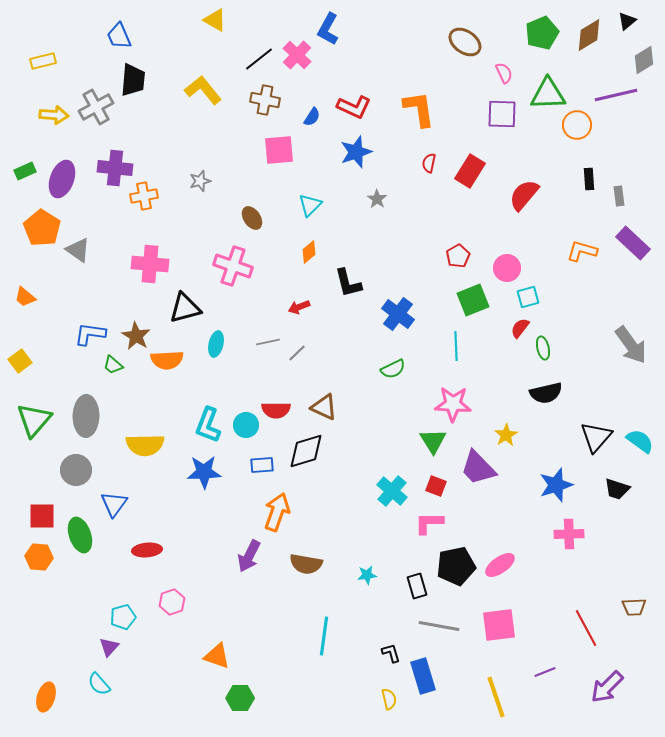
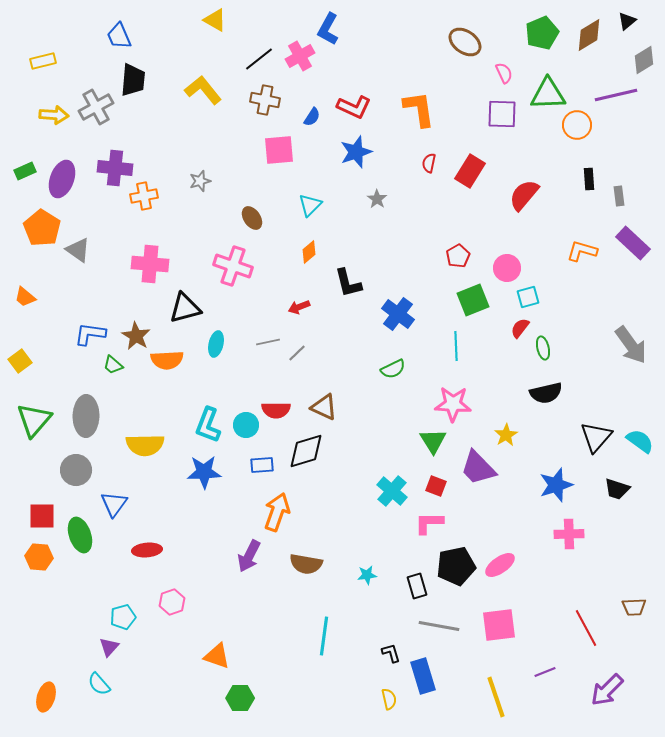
pink cross at (297, 55): moved 3 px right, 1 px down; rotated 16 degrees clockwise
purple arrow at (607, 687): moved 3 px down
